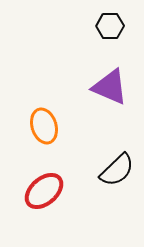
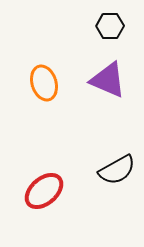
purple triangle: moved 2 px left, 7 px up
orange ellipse: moved 43 px up
black semicircle: rotated 15 degrees clockwise
